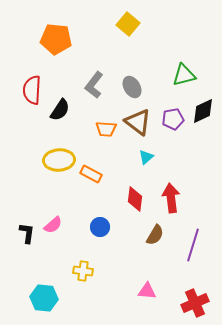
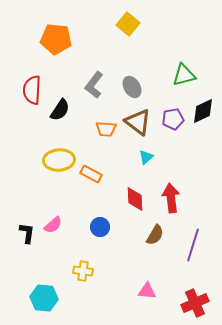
red diamond: rotated 10 degrees counterclockwise
